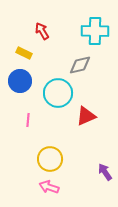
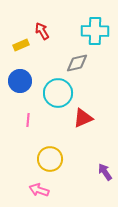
yellow rectangle: moved 3 px left, 8 px up; rotated 49 degrees counterclockwise
gray diamond: moved 3 px left, 2 px up
red triangle: moved 3 px left, 2 px down
pink arrow: moved 10 px left, 3 px down
